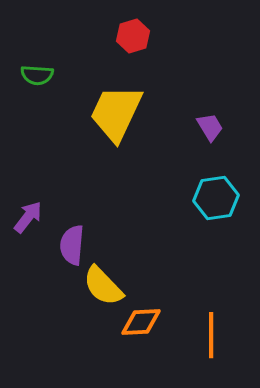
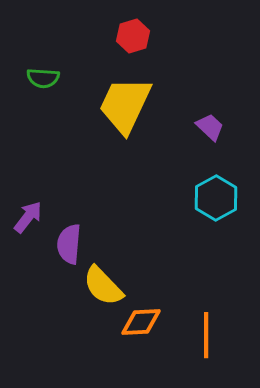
green semicircle: moved 6 px right, 3 px down
yellow trapezoid: moved 9 px right, 8 px up
purple trapezoid: rotated 16 degrees counterclockwise
cyan hexagon: rotated 21 degrees counterclockwise
purple semicircle: moved 3 px left, 1 px up
orange line: moved 5 px left
